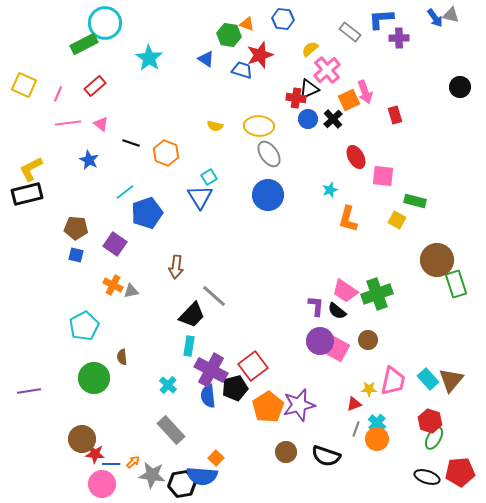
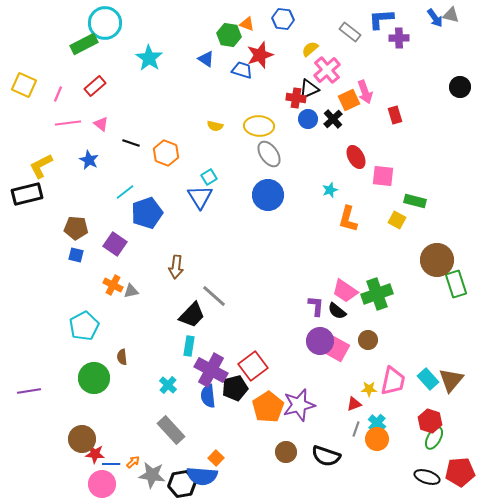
yellow L-shape at (31, 169): moved 10 px right, 3 px up
